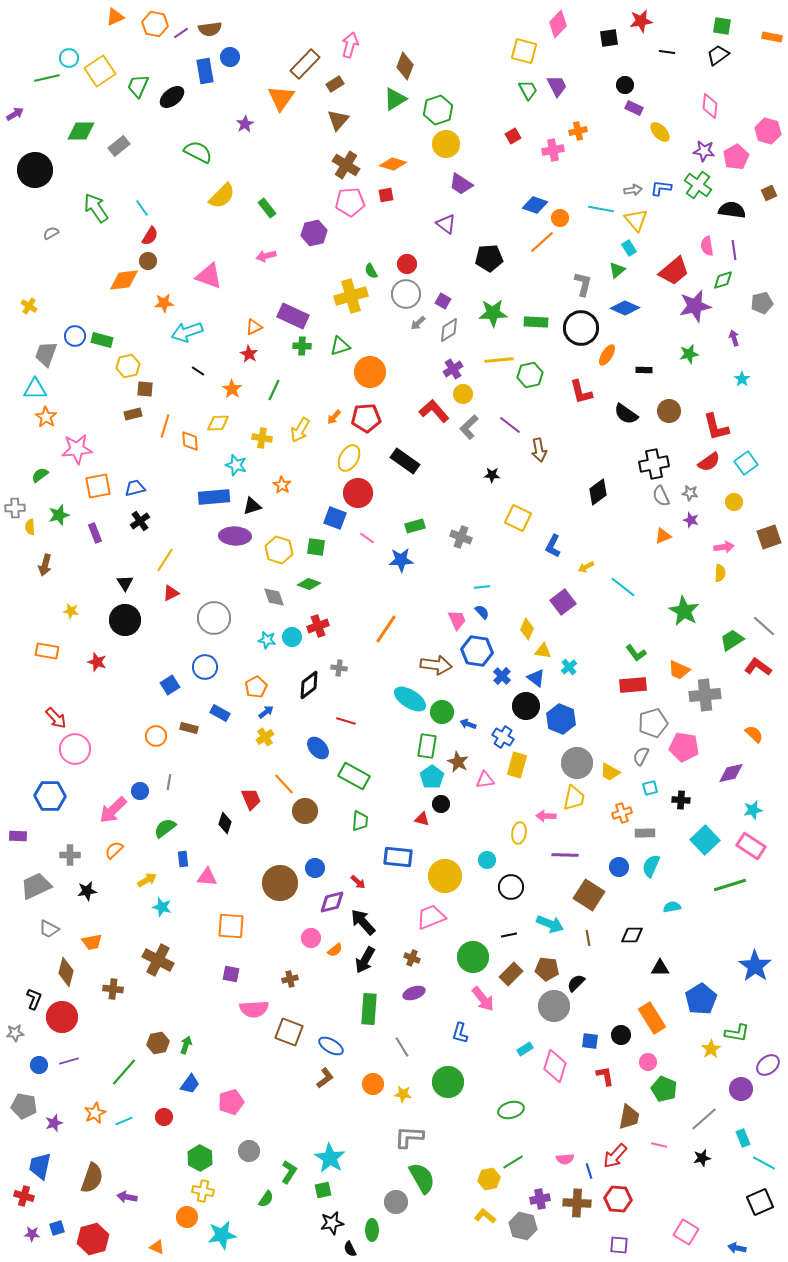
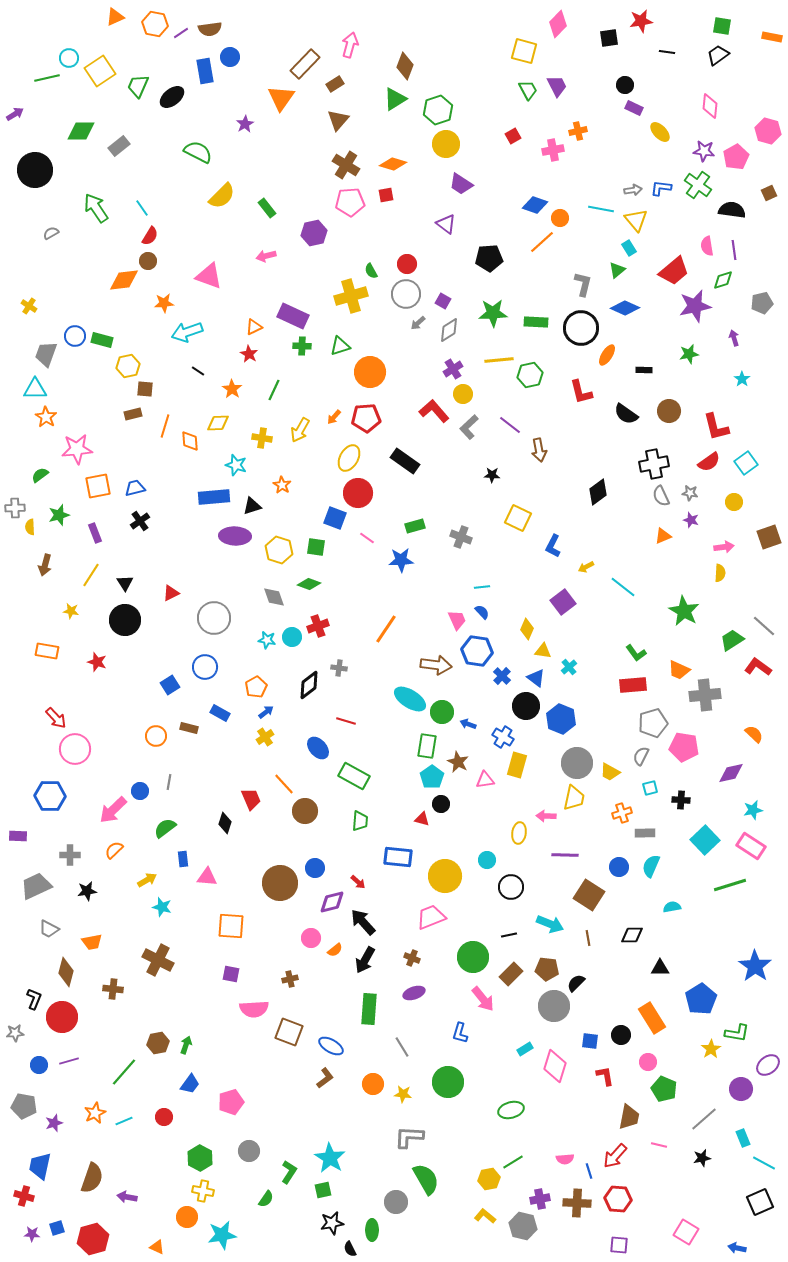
yellow line at (165, 560): moved 74 px left, 15 px down
green semicircle at (422, 1178): moved 4 px right, 1 px down
